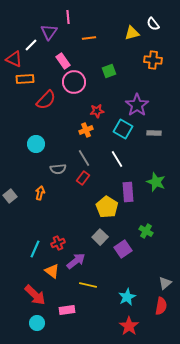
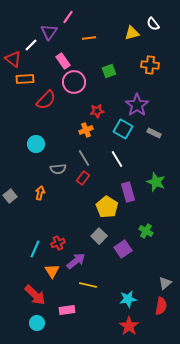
pink line at (68, 17): rotated 40 degrees clockwise
red triangle at (14, 59): moved 1 px left; rotated 12 degrees clockwise
orange cross at (153, 60): moved 3 px left, 5 px down
gray rectangle at (154, 133): rotated 24 degrees clockwise
purple rectangle at (128, 192): rotated 12 degrees counterclockwise
gray square at (100, 237): moved 1 px left, 1 px up
orange triangle at (52, 271): rotated 21 degrees clockwise
cyan star at (127, 297): moved 1 px right, 2 px down; rotated 18 degrees clockwise
